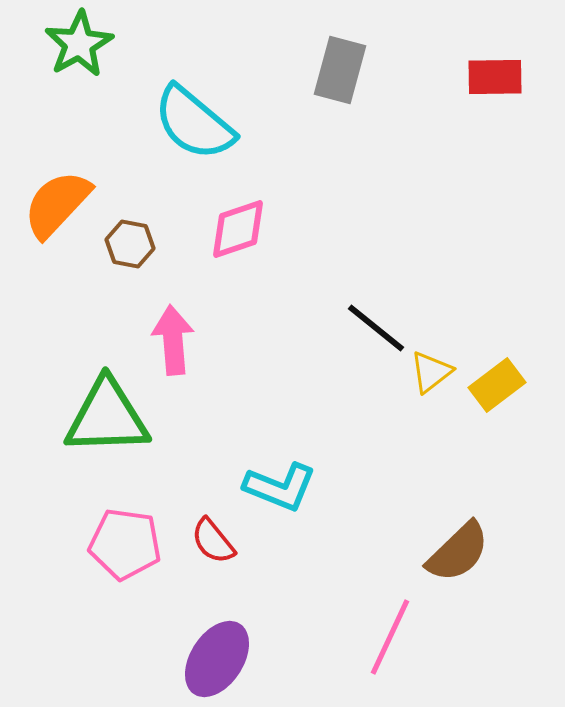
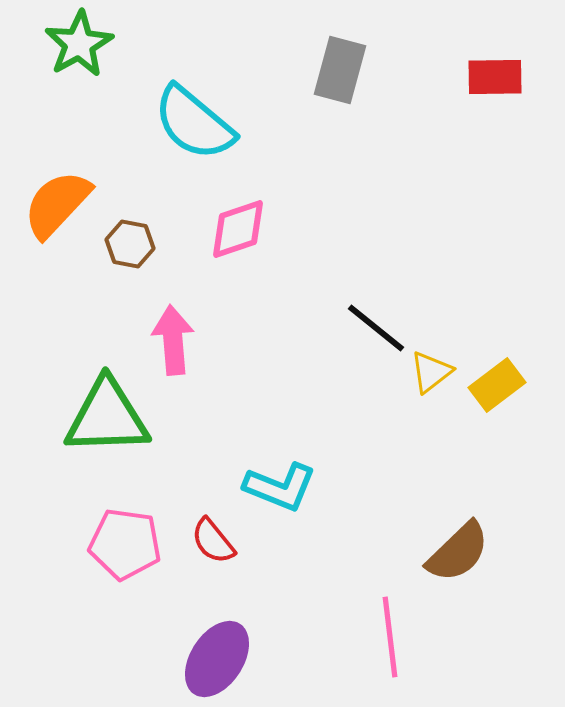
pink line: rotated 32 degrees counterclockwise
